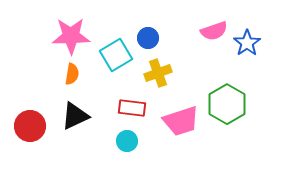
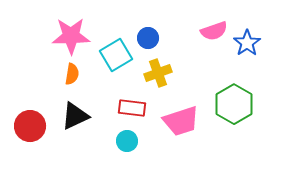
green hexagon: moved 7 px right
